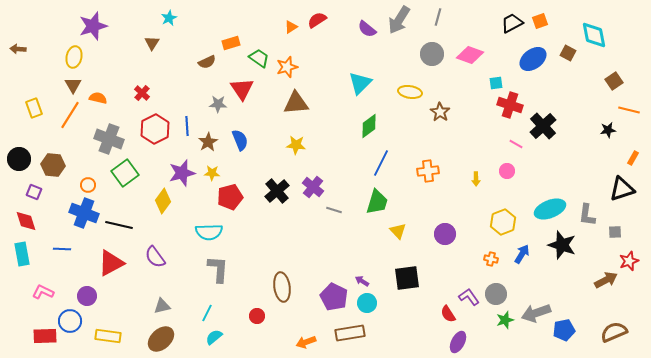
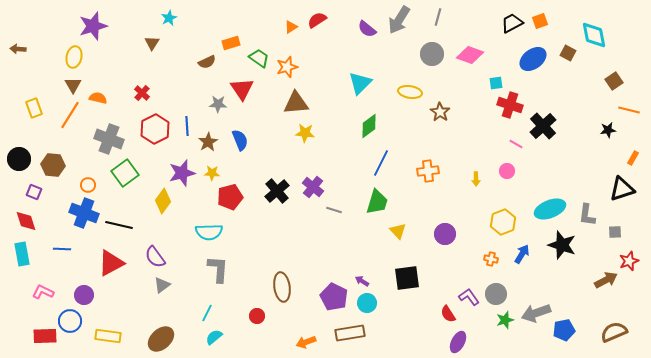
yellow star at (296, 145): moved 9 px right, 12 px up
purple circle at (87, 296): moved 3 px left, 1 px up
gray triangle at (162, 306): moved 21 px up; rotated 24 degrees counterclockwise
